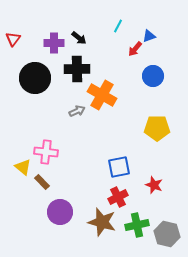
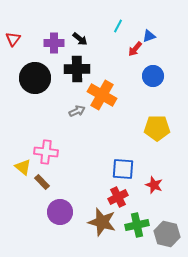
black arrow: moved 1 px right, 1 px down
blue square: moved 4 px right, 2 px down; rotated 15 degrees clockwise
